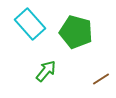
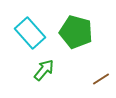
cyan rectangle: moved 9 px down
green arrow: moved 2 px left, 1 px up
